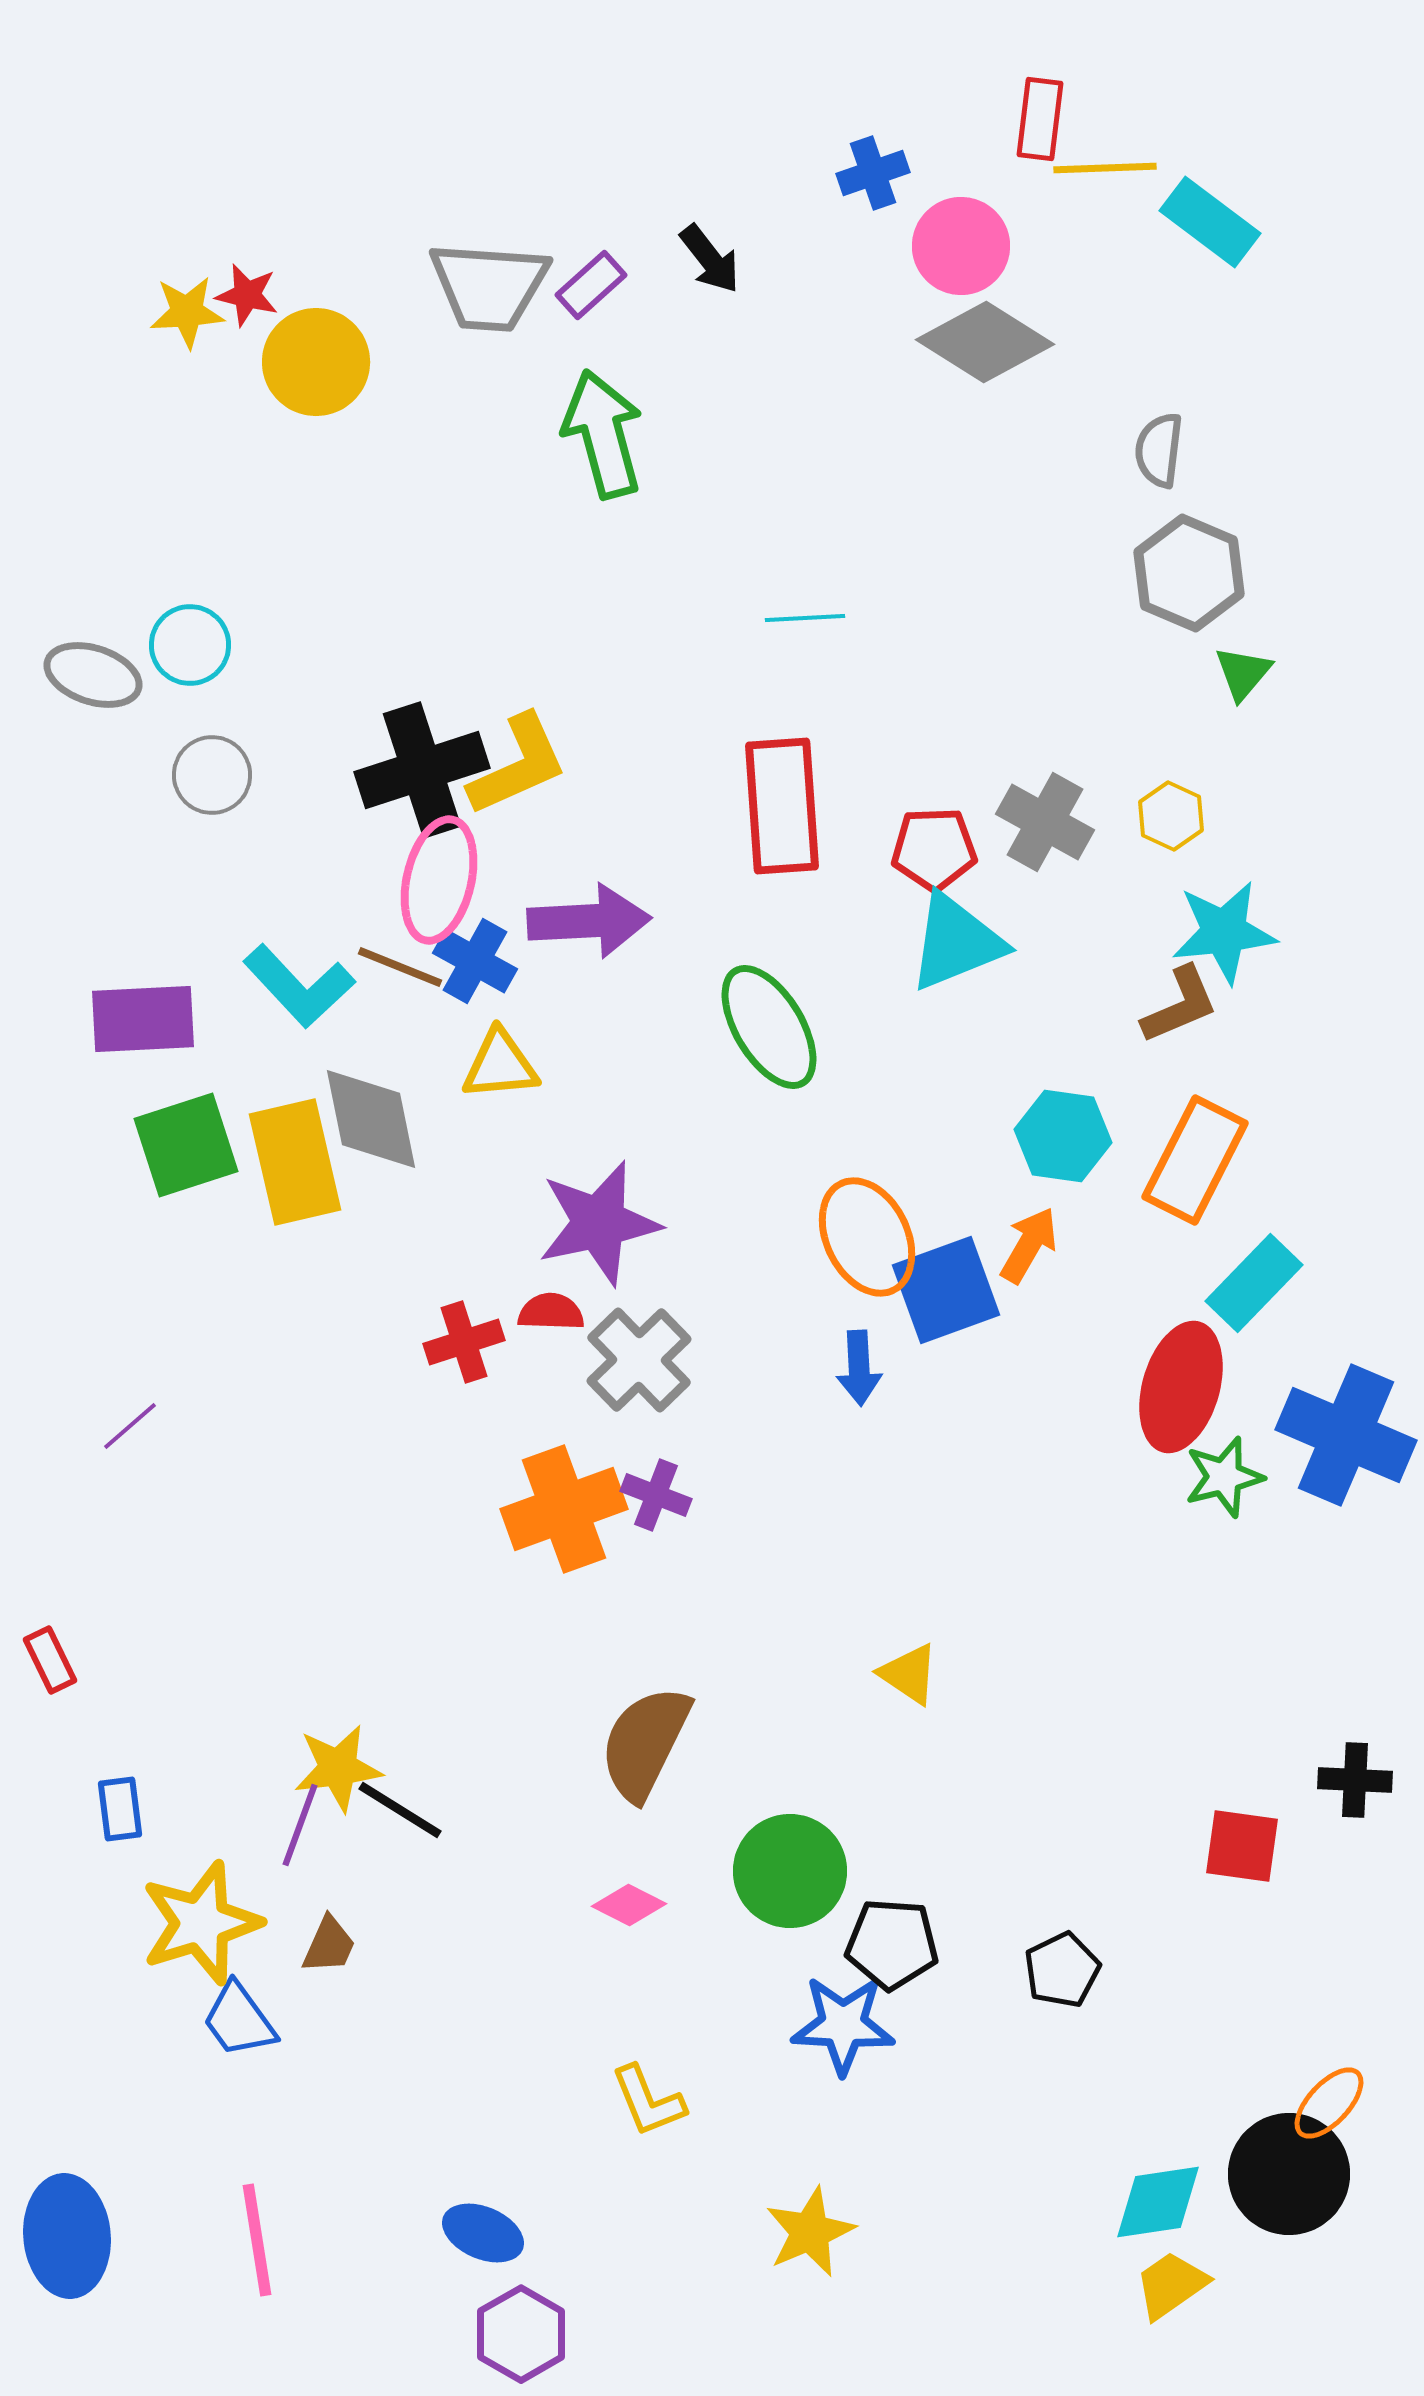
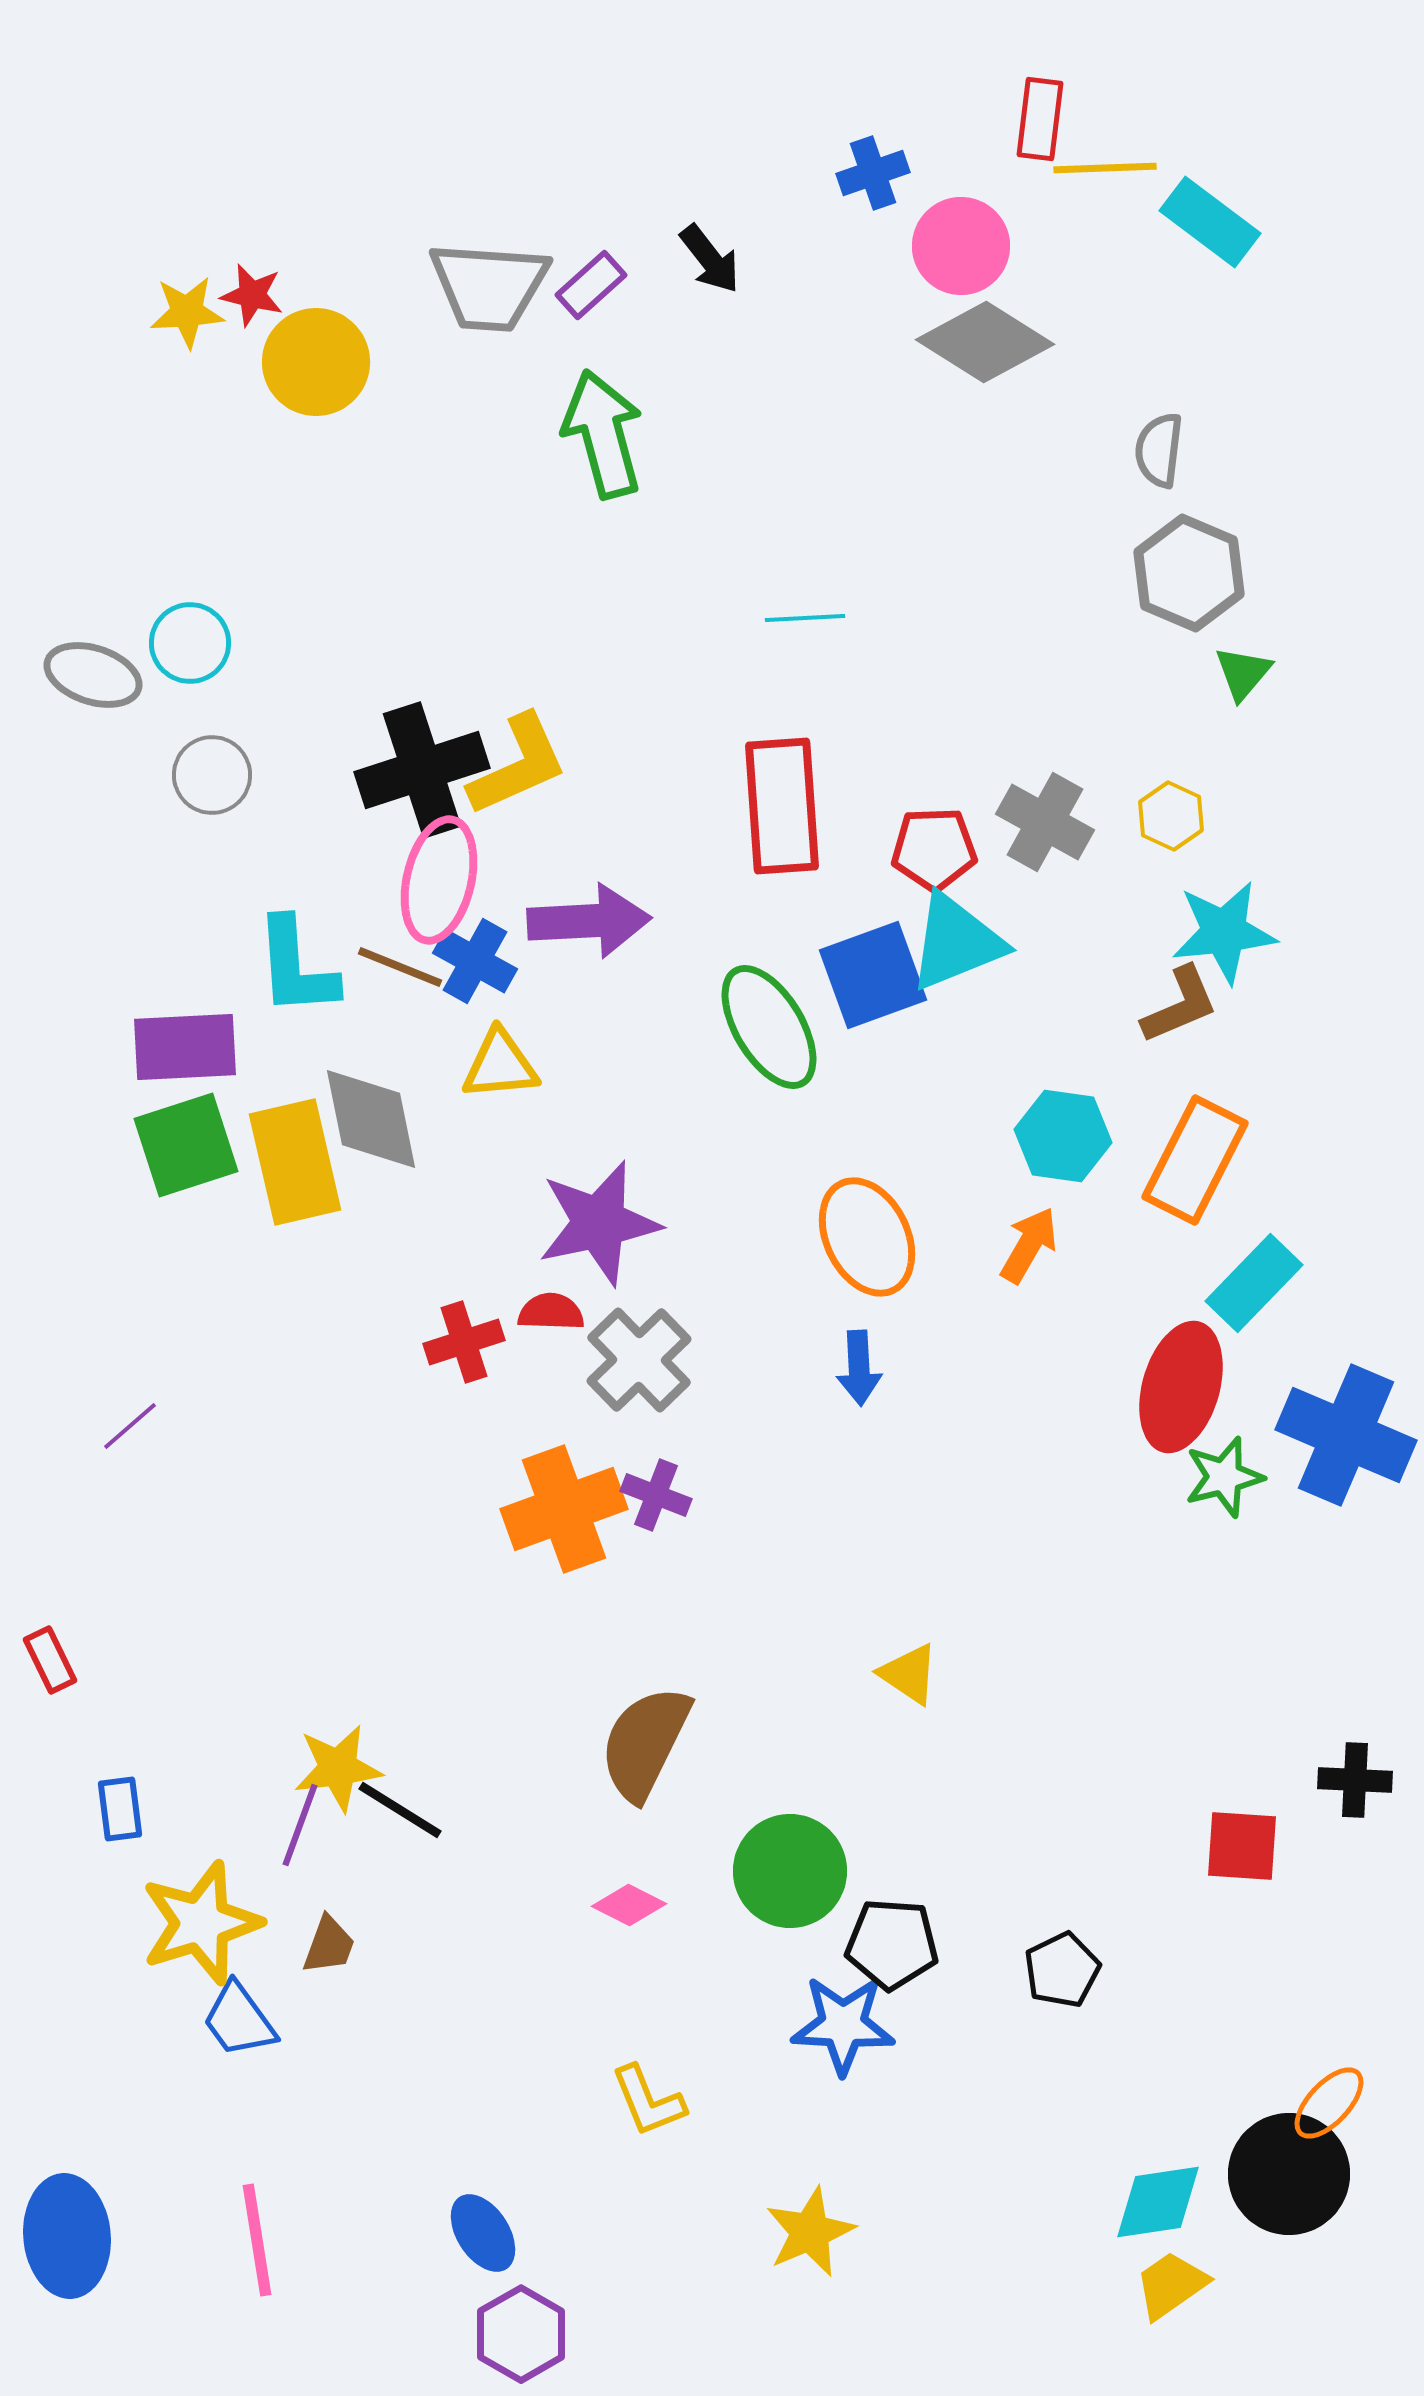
red star at (247, 295): moved 5 px right
cyan circle at (190, 645): moved 2 px up
cyan L-shape at (299, 986): moved 3 px left, 19 px up; rotated 39 degrees clockwise
purple rectangle at (143, 1019): moved 42 px right, 28 px down
blue square at (946, 1290): moved 73 px left, 315 px up
red square at (1242, 1846): rotated 4 degrees counterclockwise
brown trapezoid at (329, 1945): rotated 4 degrees counterclockwise
blue ellipse at (483, 2233): rotated 34 degrees clockwise
